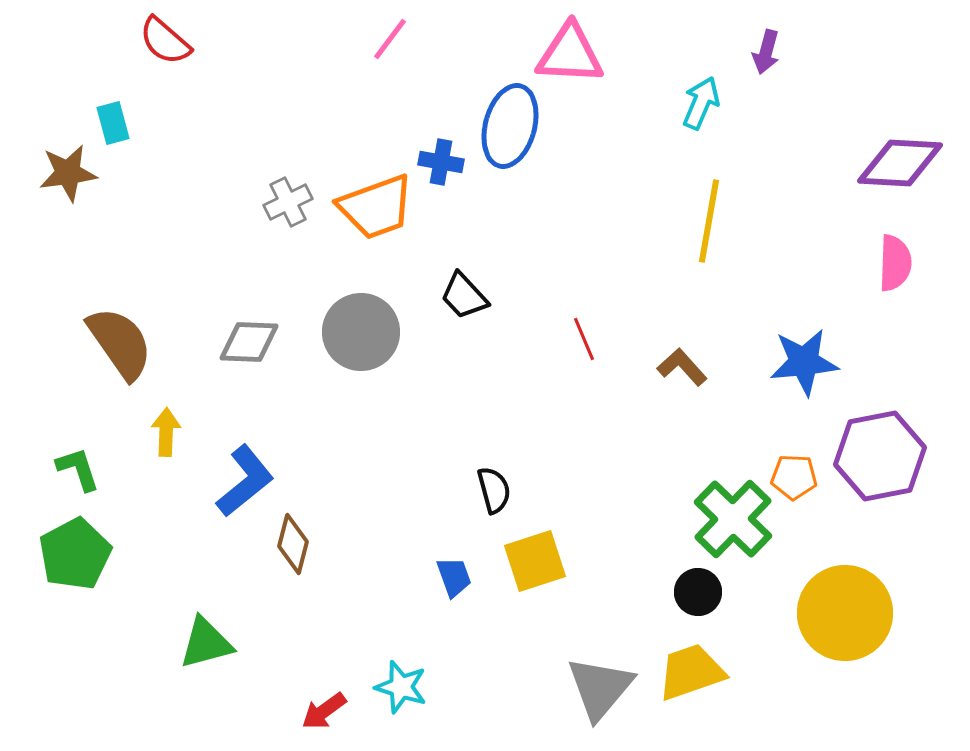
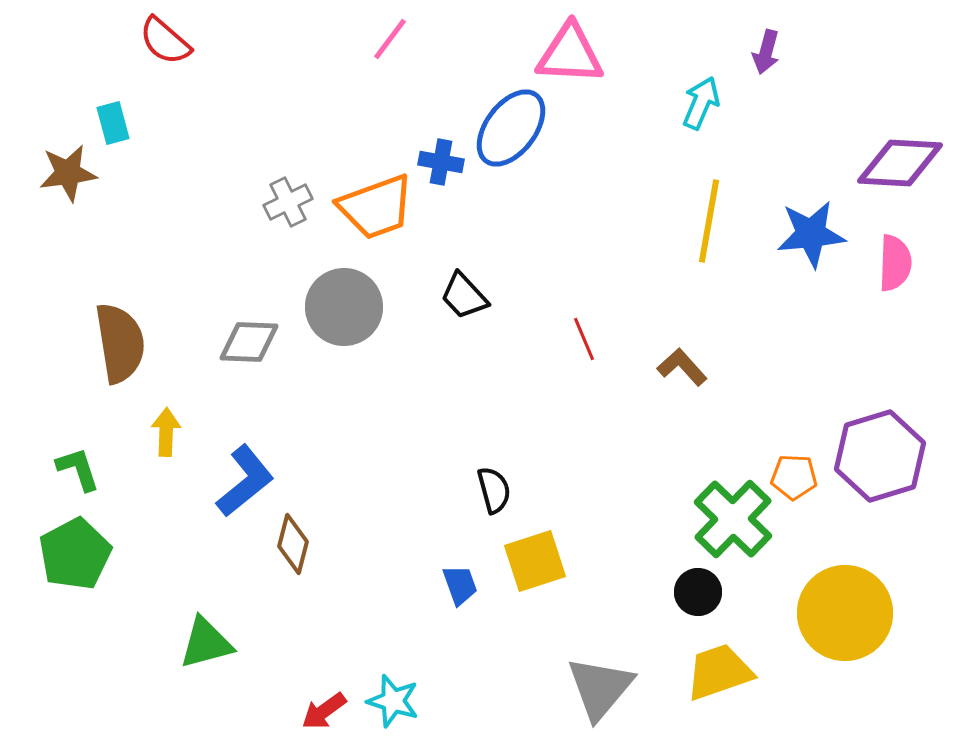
blue ellipse: moved 1 px right, 2 px down; rotated 22 degrees clockwise
gray circle: moved 17 px left, 25 px up
brown semicircle: rotated 26 degrees clockwise
blue star: moved 7 px right, 128 px up
purple hexagon: rotated 6 degrees counterclockwise
blue trapezoid: moved 6 px right, 8 px down
yellow trapezoid: moved 28 px right
cyan star: moved 8 px left, 14 px down
